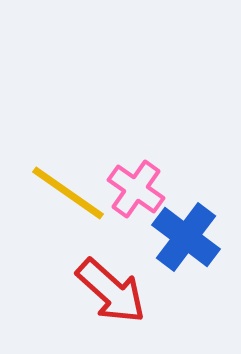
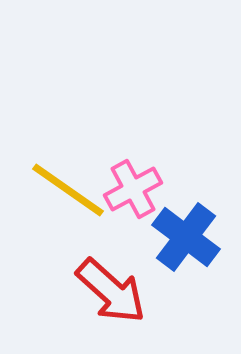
pink cross: moved 3 px left; rotated 26 degrees clockwise
yellow line: moved 3 px up
